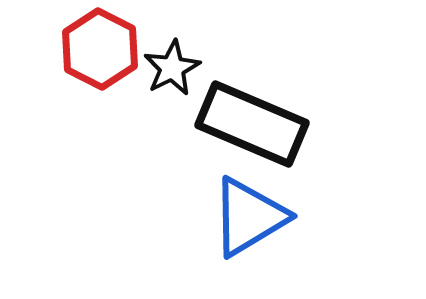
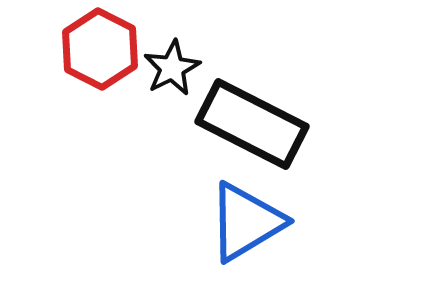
black rectangle: rotated 4 degrees clockwise
blue triangle: moved 3 px left, 5 px down
